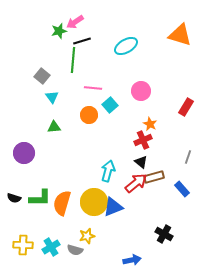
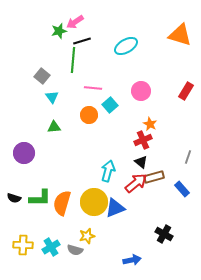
red rectangle: moved 16 px up
blue triangle: moved 2 px right, 1 px down
